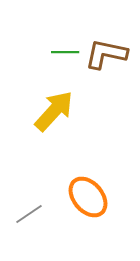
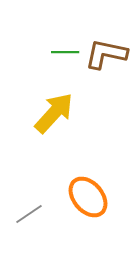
yellow arrow: moved 2 px down
